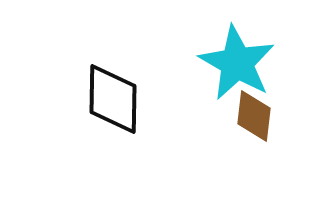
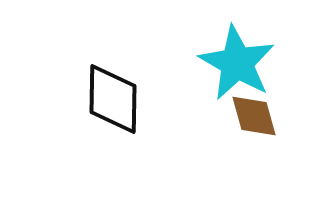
brown diamond: rotated 22 degrees counterclockwise
